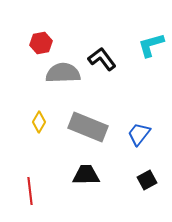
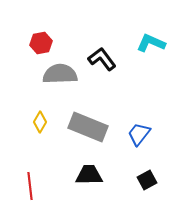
cyan L-shape: moved 2 px up; rotated 40 degrees clockwise
gray semicircle: moved 3 px left, 1 px down
yellow diamond: moved 1 px right
black trapezoid: moved 3 px right
red line: moved 5 px up
